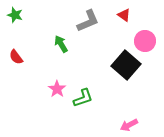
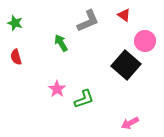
green star: moved 8 px down
green arrow: moved 1 px up
red semicircle: rotated 21 degrees clockwise
green L-shape: moved 1 px right, 1 px down
pink arrow: moved 1 px right, 2 px up
